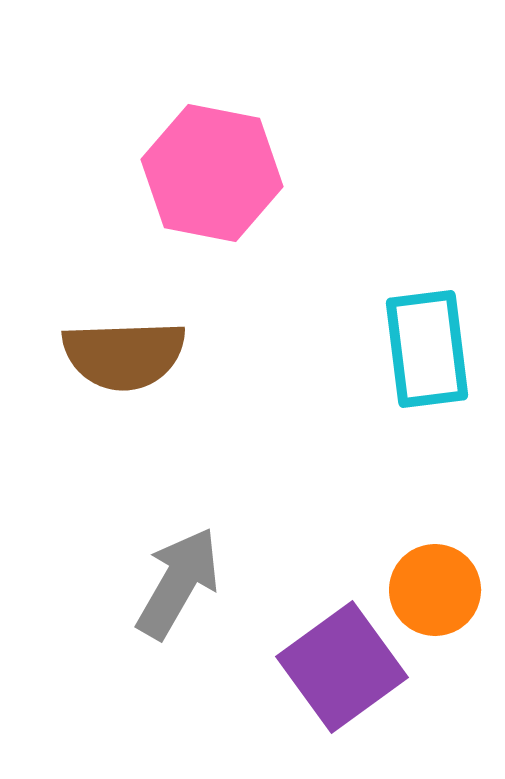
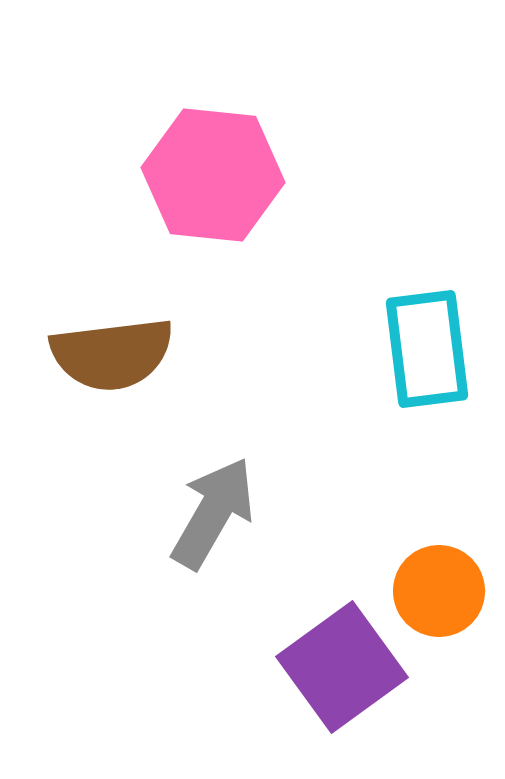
pink hexagon: moved 1 px right, 2 px down; rotated 5 degrees counterclockwise
brown semicircle: moved 12 px left, 1 px up; rotated 5 degrees counterclockwise
gray arrow: moved 35 px right, 70 px up
orange circle: moved 4 px right, 1 px down
